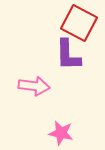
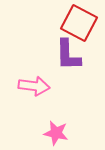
pink star: moved 5 px left
